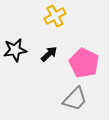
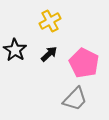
yellow cross: moved 5 px left, 5 px down
black star: rotated 30 degrees counterclockwise
